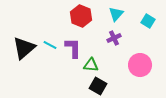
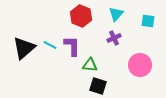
cyan square: rotated 24 degrees counterclockwise
purple L-shape: moved 1 px left, 2 px up
green triangle: moved 1 px left
black square: rotated 12 degrees counterclockwise
